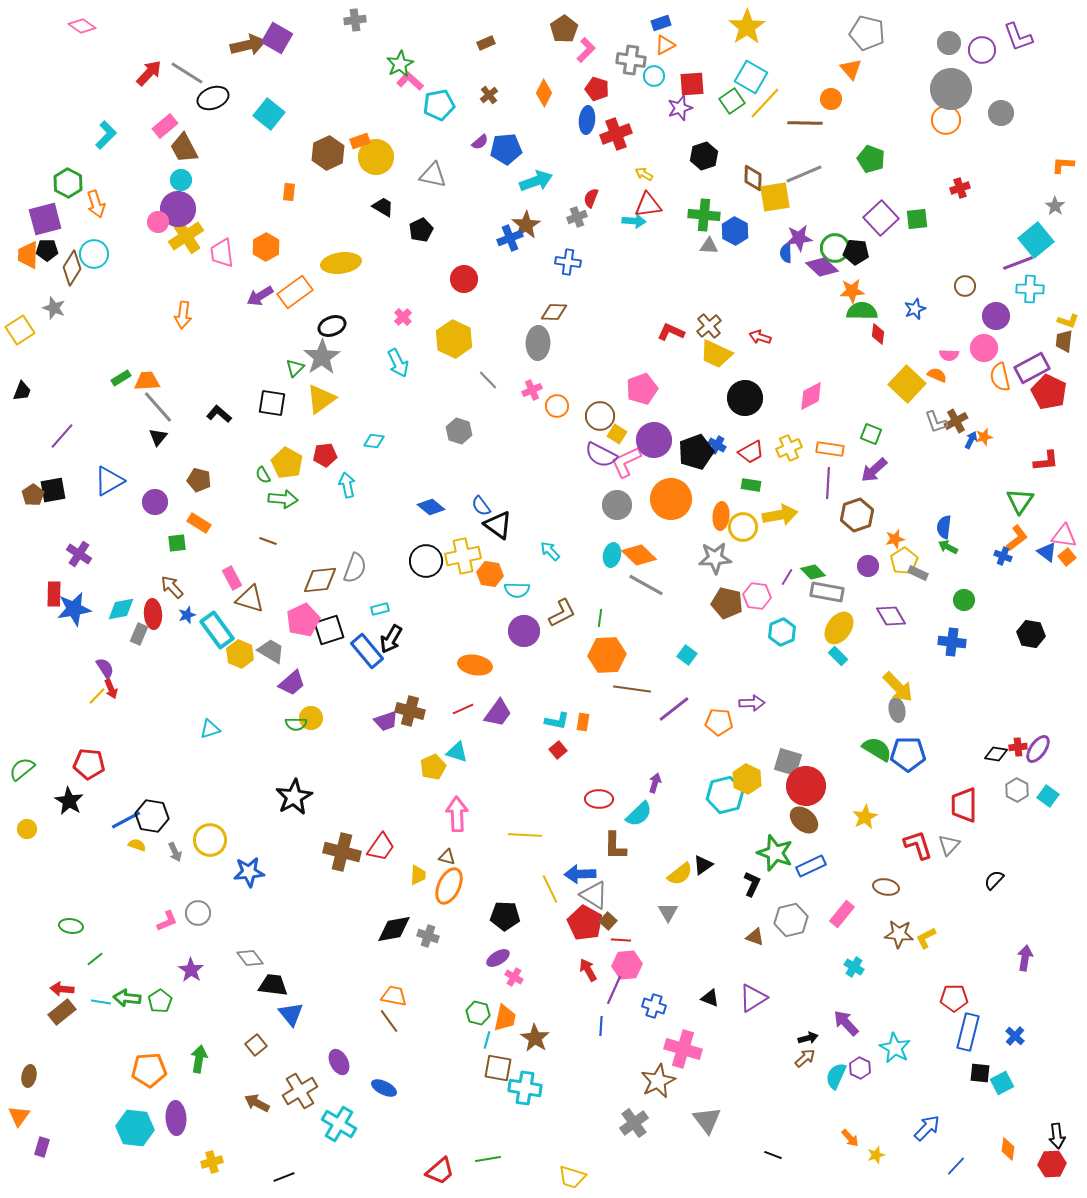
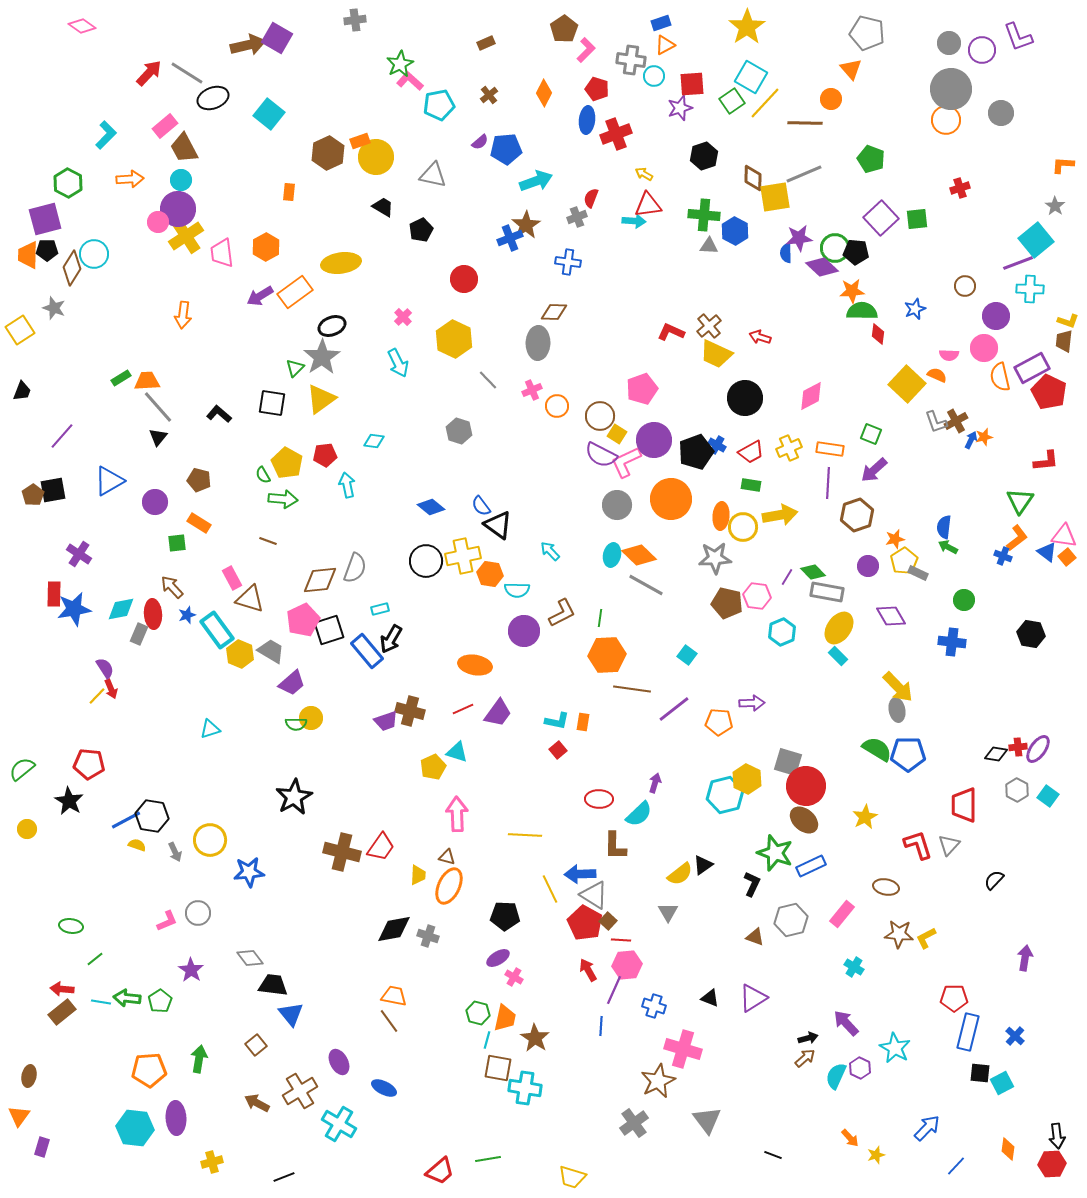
orange arrow at (96, 204): moved 34 px right, 25 px up; rotated 76 degrees counterclockwise
